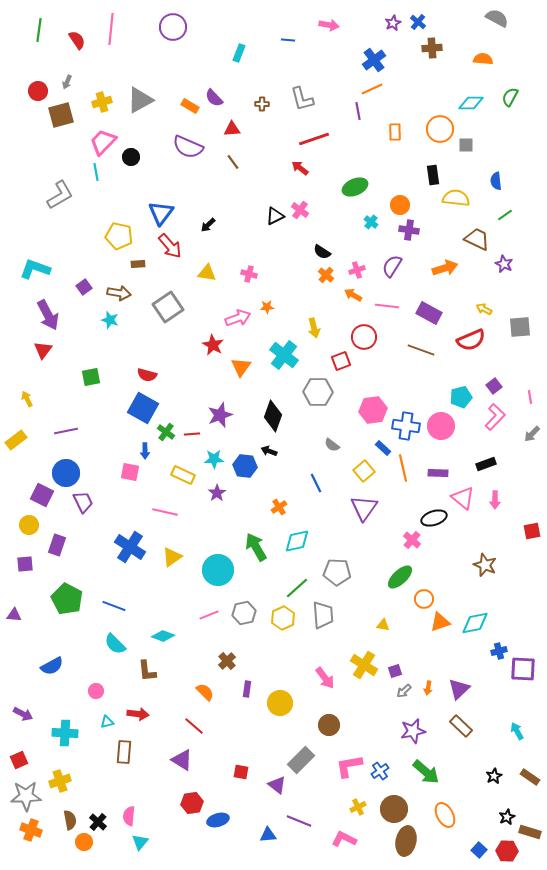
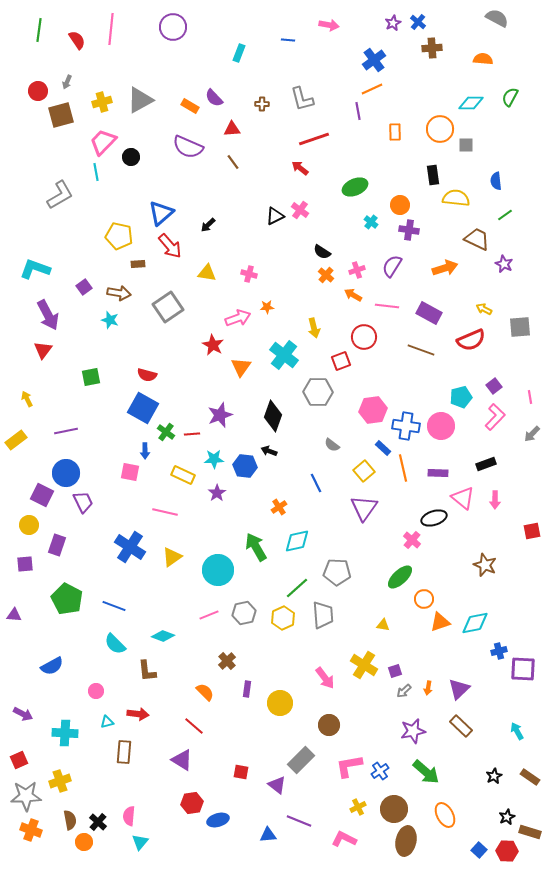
blue triangle at (161, 213): rotated 12 degrees clockwise
